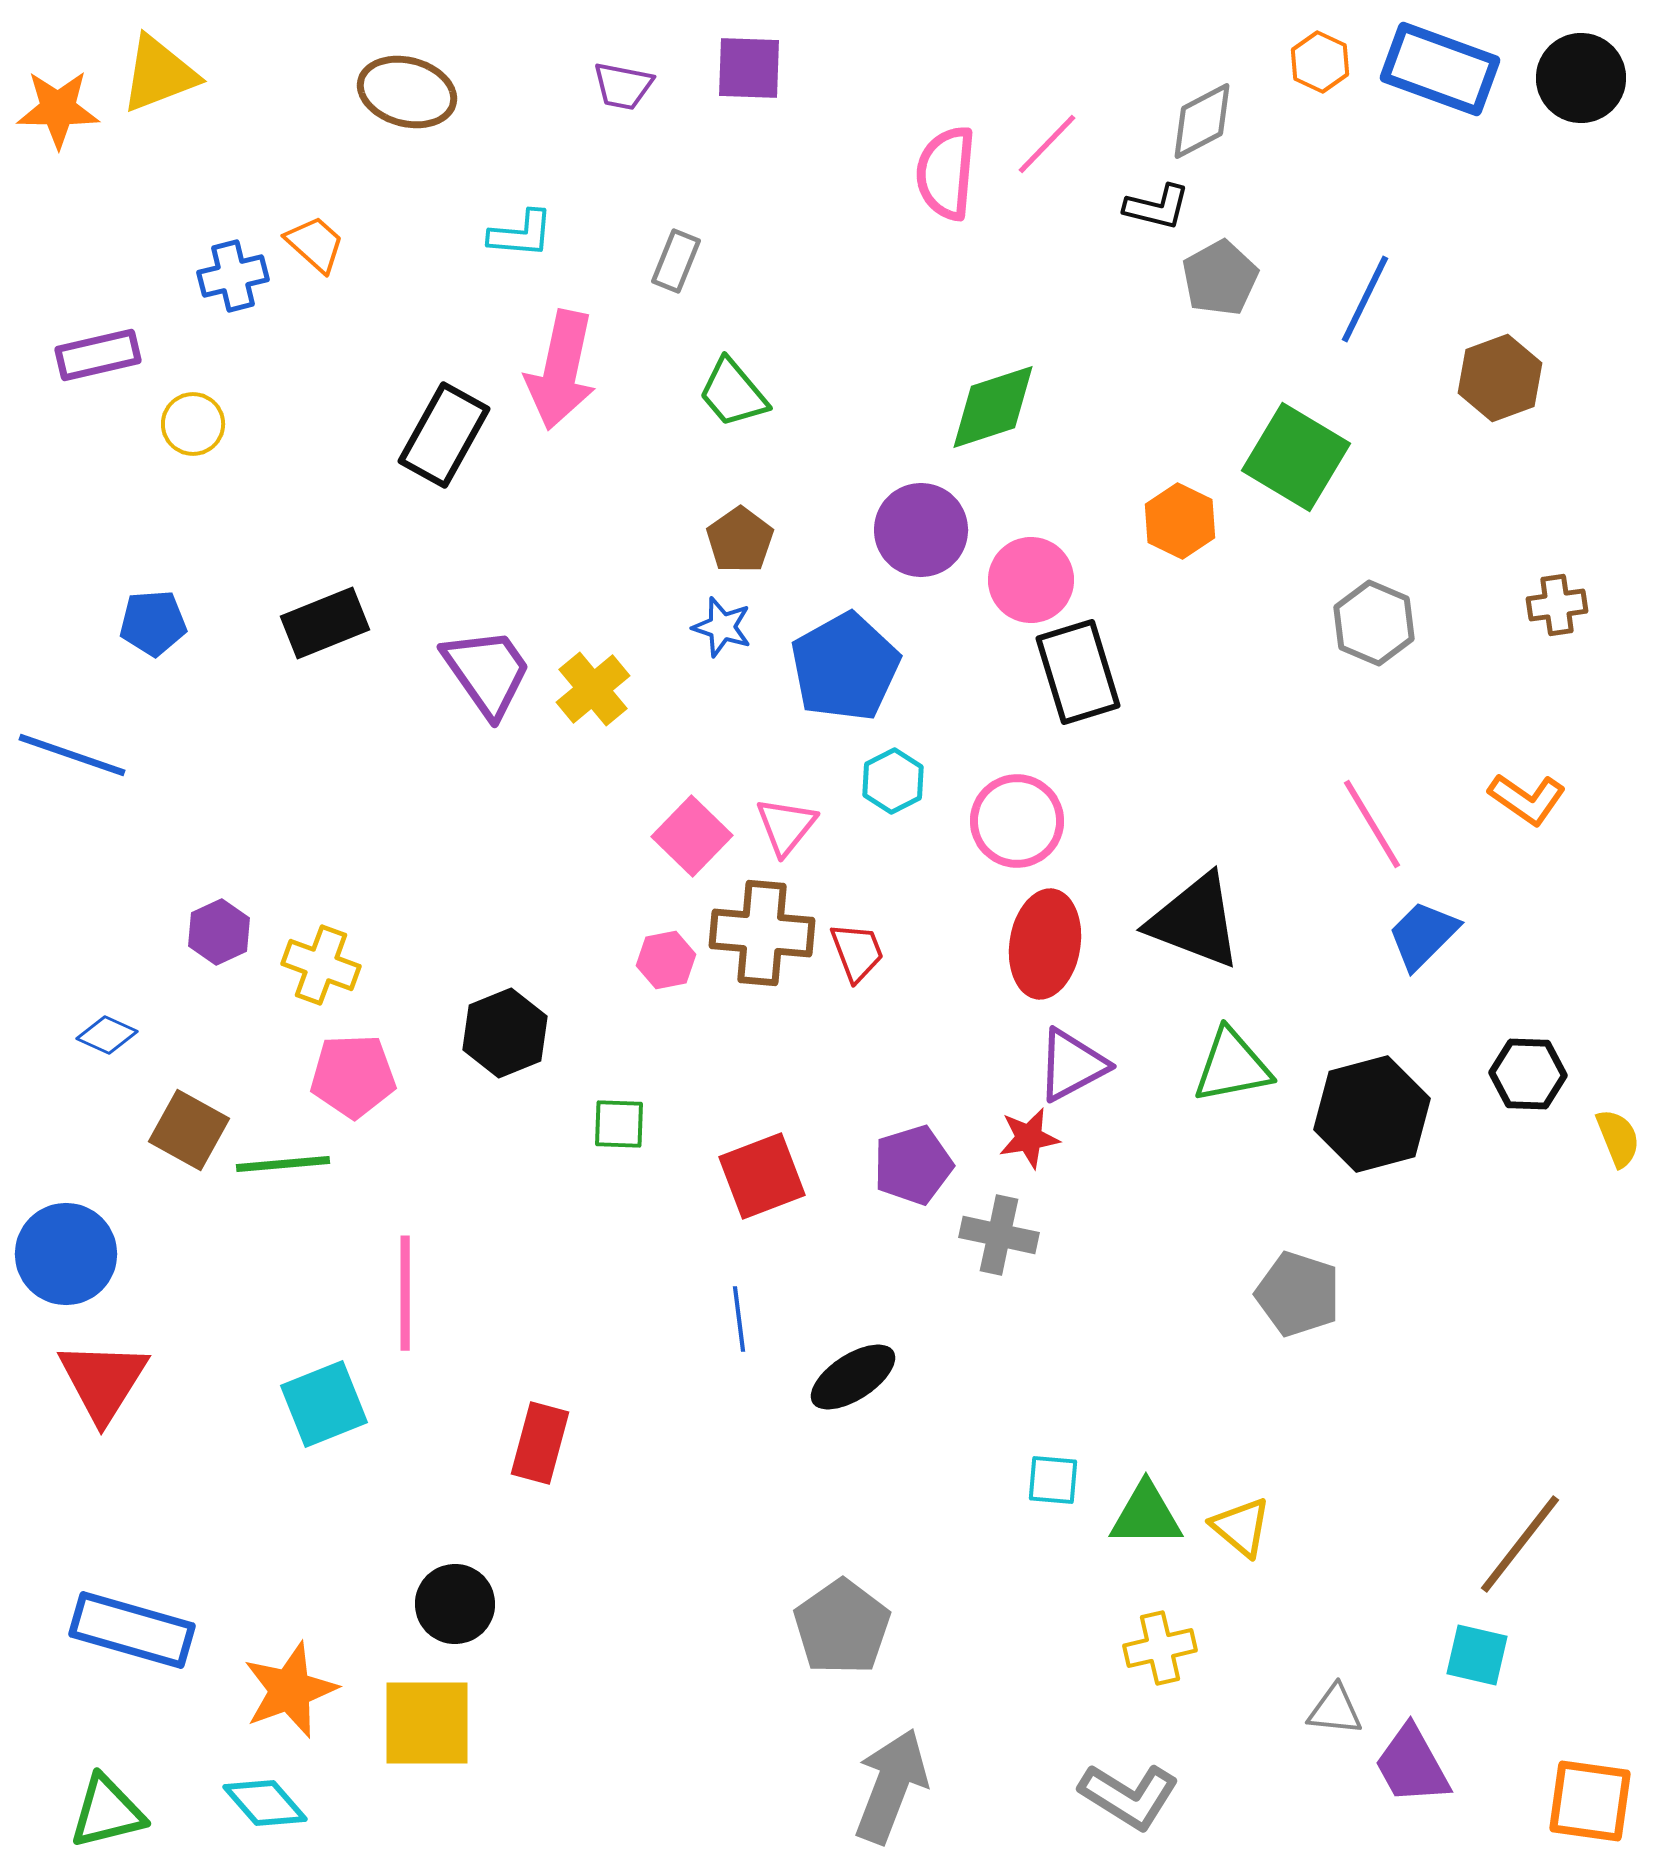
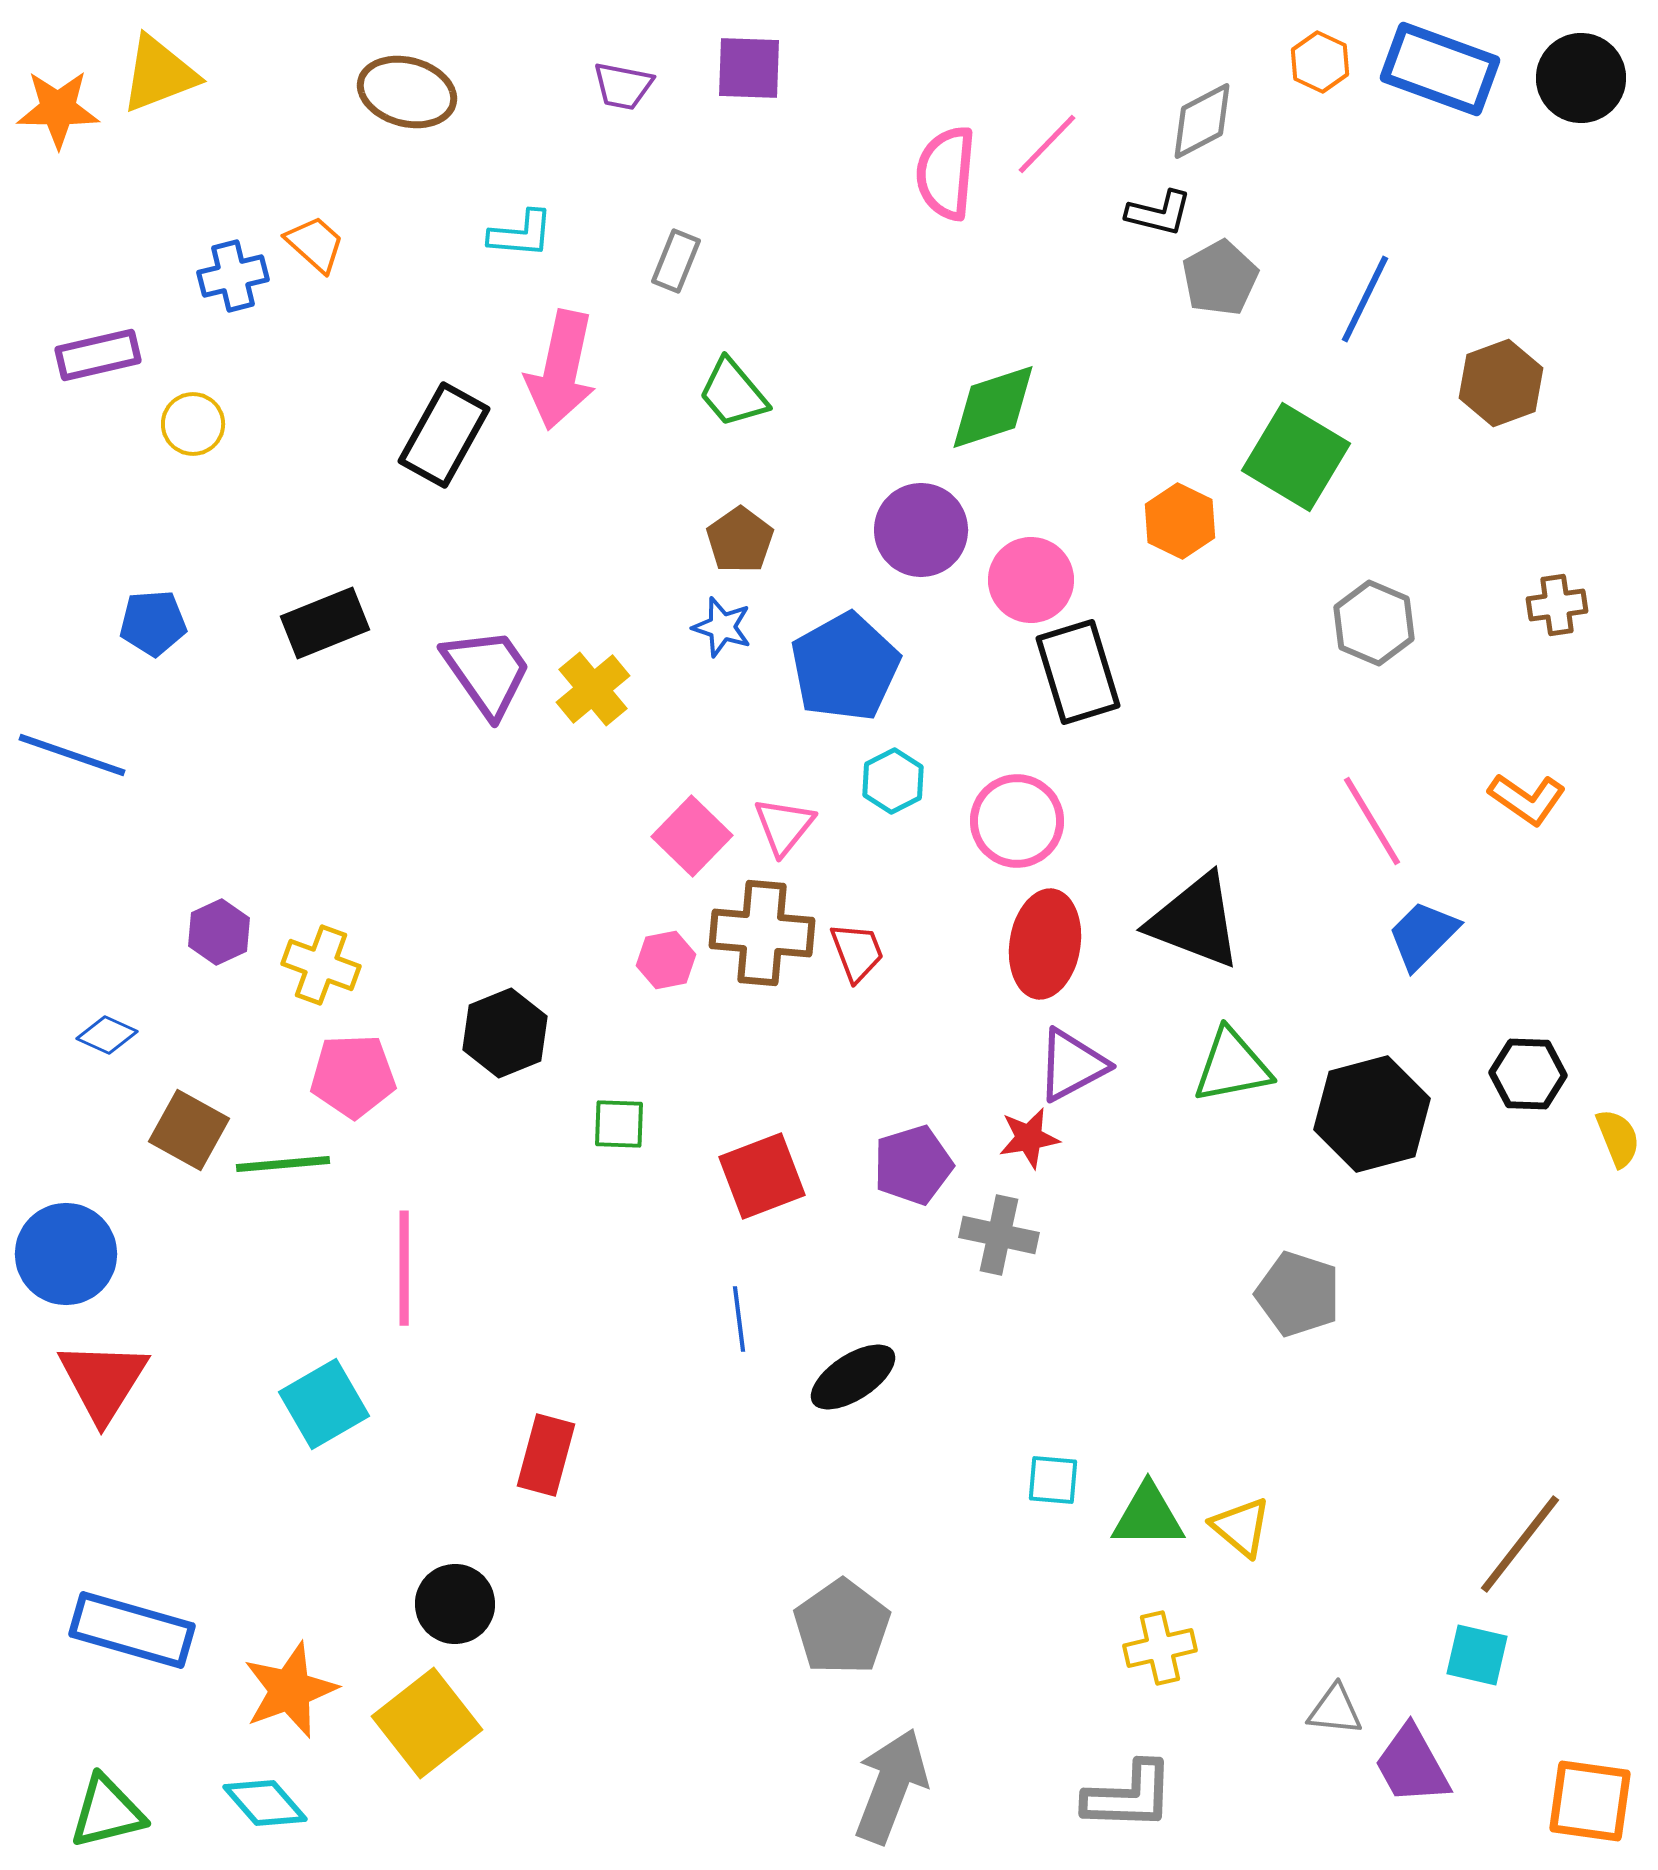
black L-shape at (1157, 207): moved 2 px right, 6 px down
brown hexagon at (1500, 378): moved 1 px right, 5 px down
pink line at (1372, 824): moved 3 px up
pink triangle at (786, 826): moved 2 px left
pink line at (405, 1293): moved 1 px left, 25 px up
cyan square at (324, 1404): rotated 8 degrees counterclockwise
red rectangle at (540, 1443): moved 6 px right, 12 px down
green triangle at (1146, 1515): moved 2 px right, 1 px down
yellow square at (427, 1723): rotated 38 degrees counterclockwise
gray L-shape at (1129, 1796): rotated 30 degrees counterclockwise
